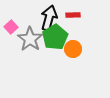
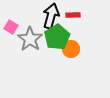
black arrow: moved 2 px right, 2 px up
pink square: rotated 16 degrees counterclockwise
green pentagon: moved 2 px right
orange circle: moved 2 px left
